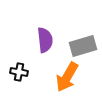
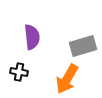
purple semicircle: moved 13 px left, 3 px up
orange arrow: moved 2 px down
